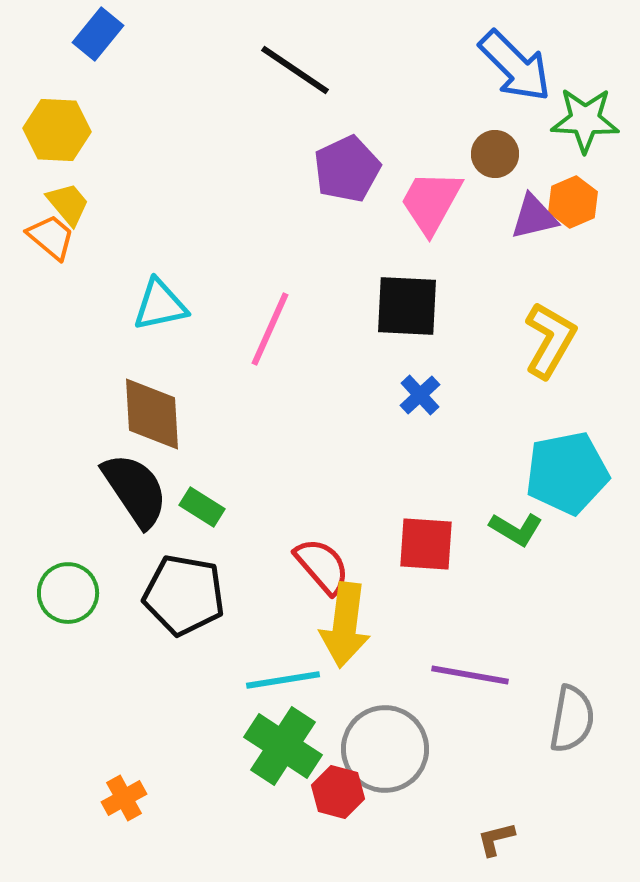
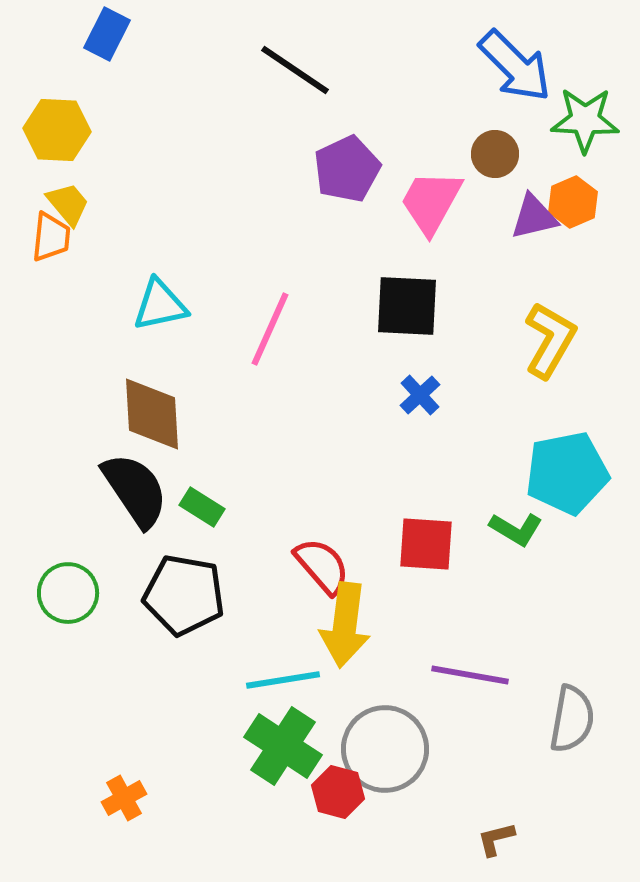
blue rectangle: moved 9 px right; rotated 12 degrees counterclockwise
orange trapezoid: rotated 56 degrees clockwise
